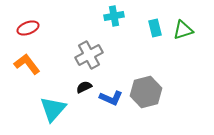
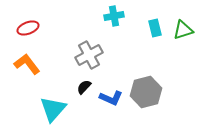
black semicircle: rotated 21 degrees counterclockwise
